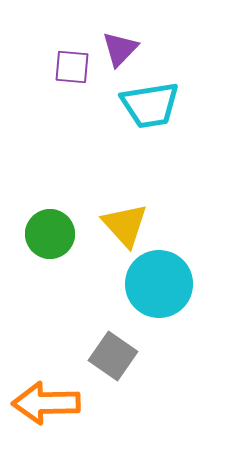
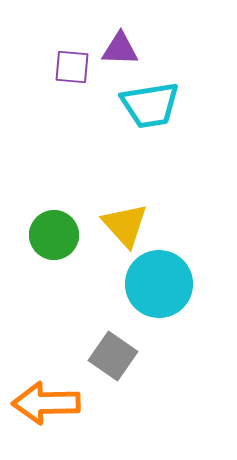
purple triangle: rotated 48 degrees clockwise
green circle: moved 4 px right, 1 px down
